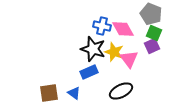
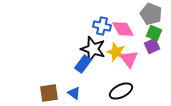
yellow star: moved 2 px right
blue rectangle: moved 6 px left, 8 px up; rotated 30 degrees counterclockwise
